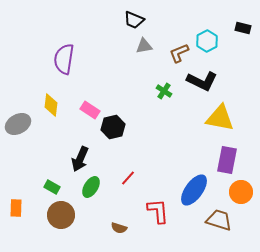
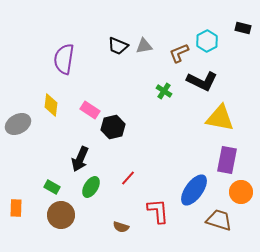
black trapezoid: moved 16 px left, 26 px down
brown semicircle: moved 2 px right, 1 px up
